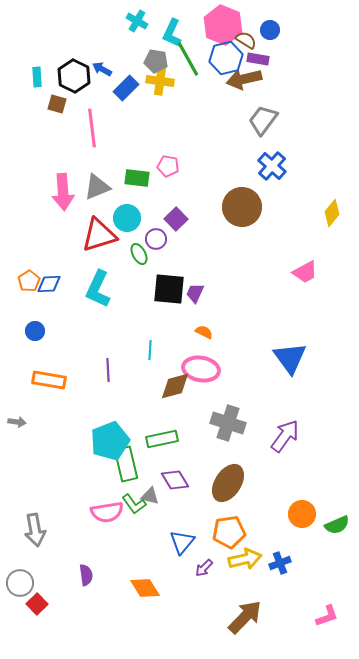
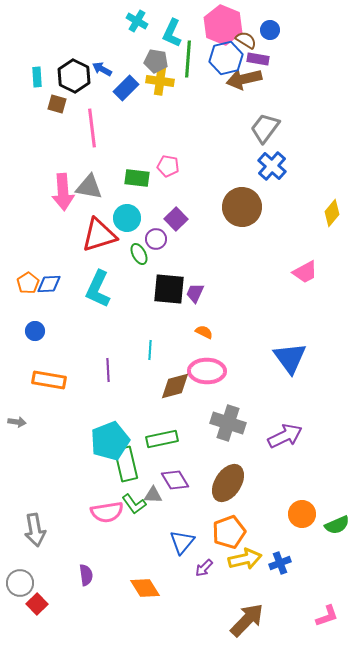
green line at (188, 59): rotated 33 degrees clockwise
gray trapezoid at (263, 120): moved 2 px right, 8 px down
gray triangle at (97, 187): moved 8 px left; rotated 32 degrees clockwise
orange pentagon at (29, 281): moved 1 px left, 2 px down
pink ellipse at (201, 369): moved 6 px right, 2 px down; rotated 9 degrees counterclockwise
purple arrow at (285, 436): rotated 28 degrees clockwise
gray triangle at (150, 496): moved 3 px right, 1 px up; rotated 12 degrees counterclockwise
orange pentagon at (229, 532): rotated 12 degrees counterclockwise
brown arrow at (245, 617): moved 2 px right, 3 px down
